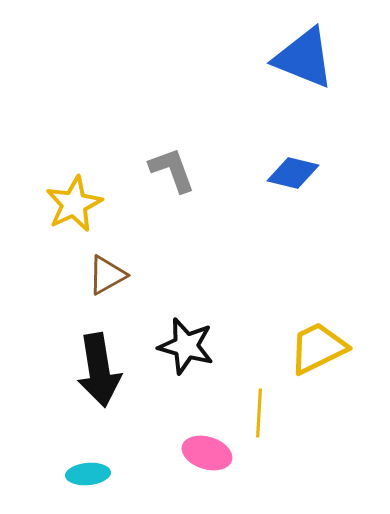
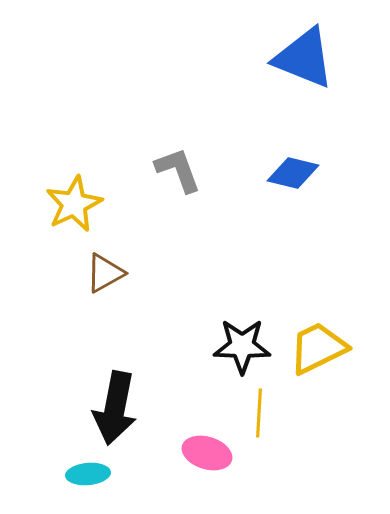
gray L-shape: moved 6 px right
brown triangle: moved 2 px left, 2 px up
black star: moved 56 px right; rotated 14 degrees counterclockwise
black arrow: moved 16 px right, 38 px down; rotated 20 degrees clockwise
